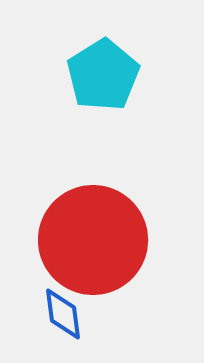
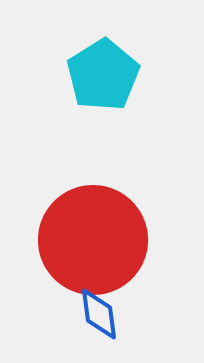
blue diamond: moved 36 px right
